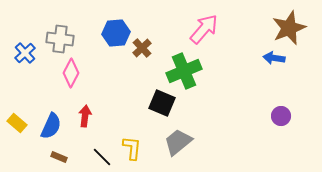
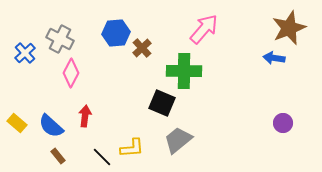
gray cross: rotated 20 degrees clockwise
green cross: rotated 24 degrees clockwise
purple circle: moved 2 px right, 7 px down
blue semicircle: rotated 108 degrees clockwise
gray trapezoid: moved 2 px up
yellow L-shape: rotated 80 degrees clockwise
brown rectangle: moved 1 px left, 1 px up; rotated 28 degrees clockwise
